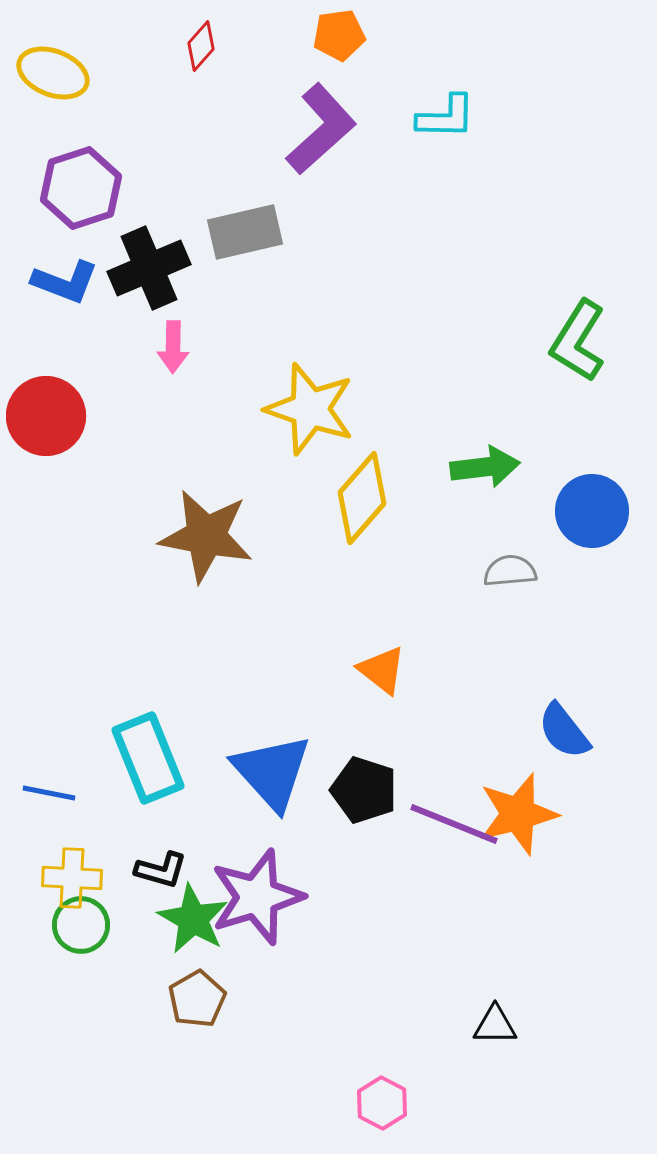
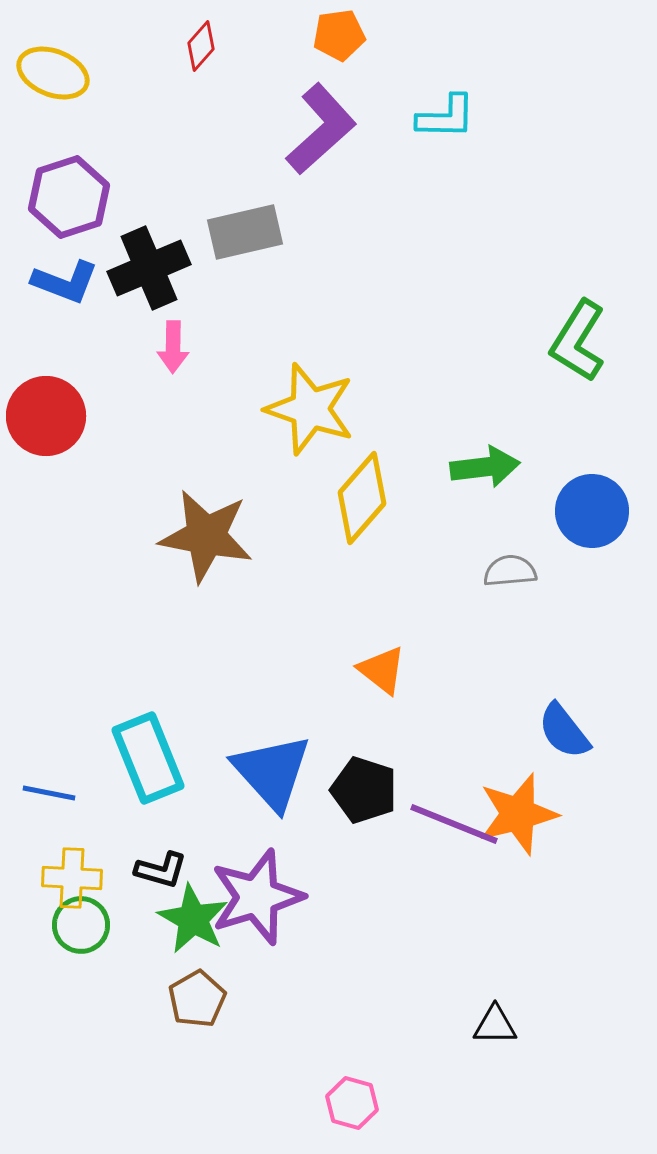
purple hexagon: moved 12 px left, 9 px down
pink hexagon: moved 30 px left; rotated 12 degrees counterclockwise
